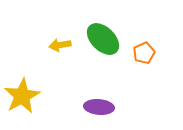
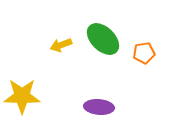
yellow arrow: moved 1 px right; rotated 10 degrees counterclockwise
orange pentagon: rotated 15 degrees clockwise
yellow star: rotated 30 degrees clockwise
